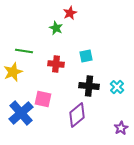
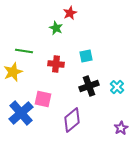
black cross: rotated 24 degrees counterclockwise
purple diamond: moved 5 px left, 5 px down
